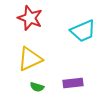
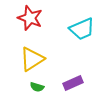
cyan trapezoid: moved 1 px left, 2 px up
yellow triangle: moved 2 px right; rotated 8 degrees counterclockwise
purple rectangle: rotated 18 degrees counterclockwise
